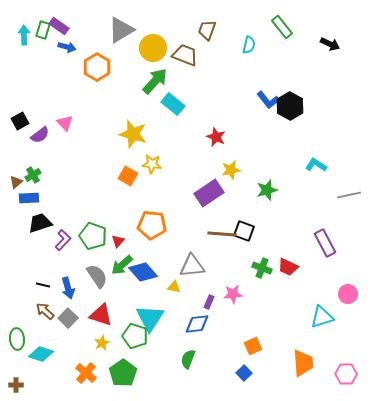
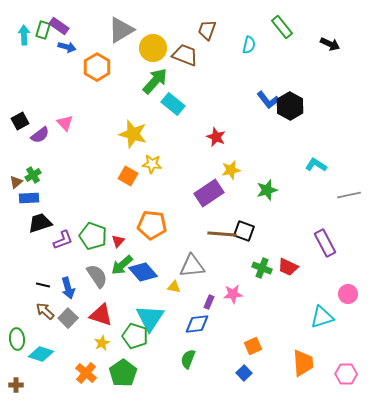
purple L-shape at (63, 240): rotated 25 degrees clockwise
